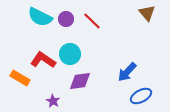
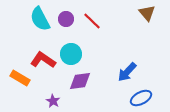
cyan semicircle: moved 2 px down; rotated 35 degrees clockwise
cyan circle: moved 1 px right
blue ellipse: moved 2 px down
